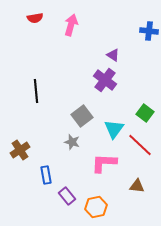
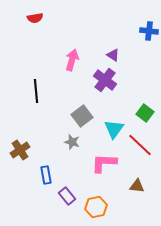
pink arrow: moved 1 px right, 35 px down
